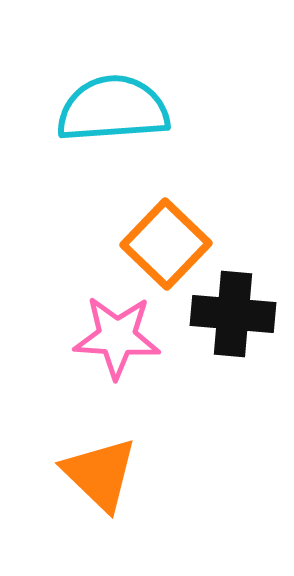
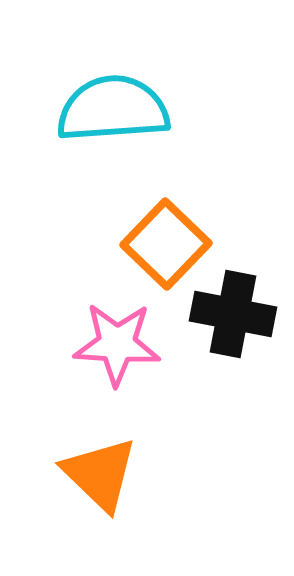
black cross: rotated 6 degrees clockwise
pink star: moved 7 px down
